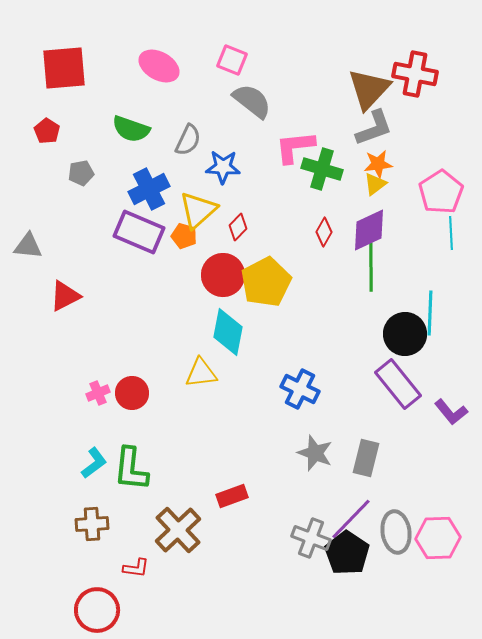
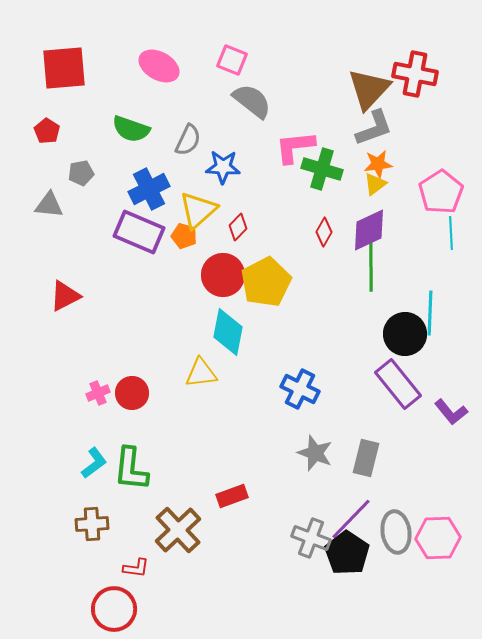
gray triangle at (28, 246): moved 21 px right, 41 px up
red circle at (97, 610): moved 17 px right, 1 px up
